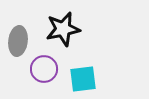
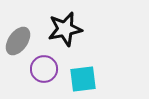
black star: moved 2 px right
gray ellipse: rotated 28 degrees clockwise
